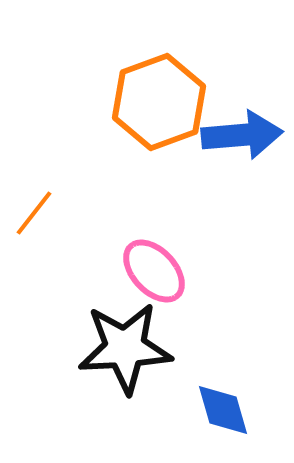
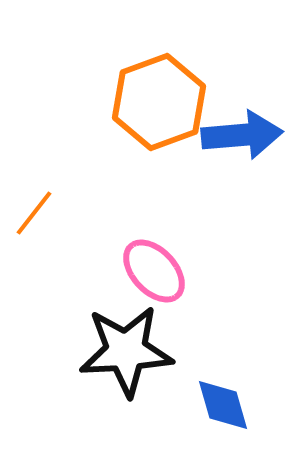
black star: moved 1 px right, 3 px down
blue diamond: moved 5 px up
